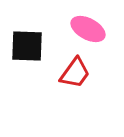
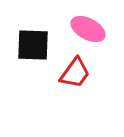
black square: moved 6 px right, 1 px up
